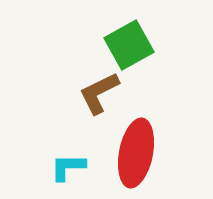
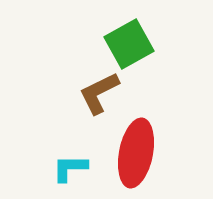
green square: moved 1 px up
cyan L-shape: moved 2 px right, 1 px down
